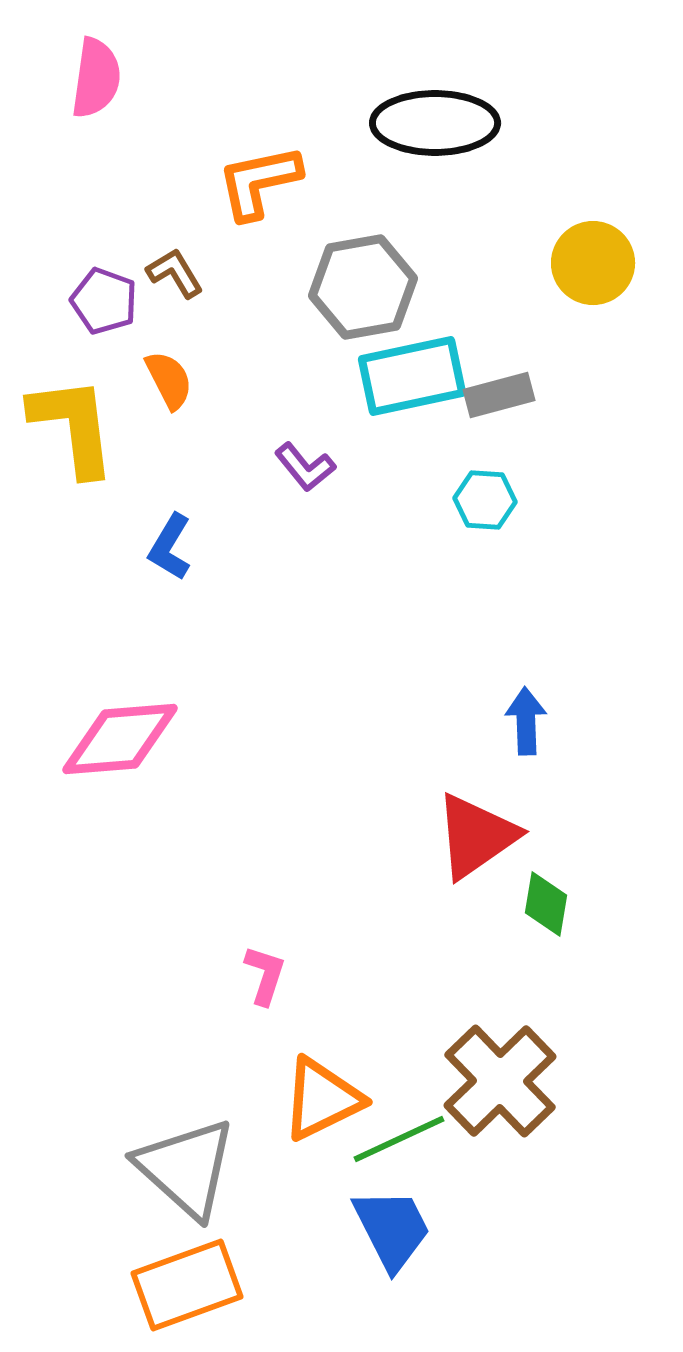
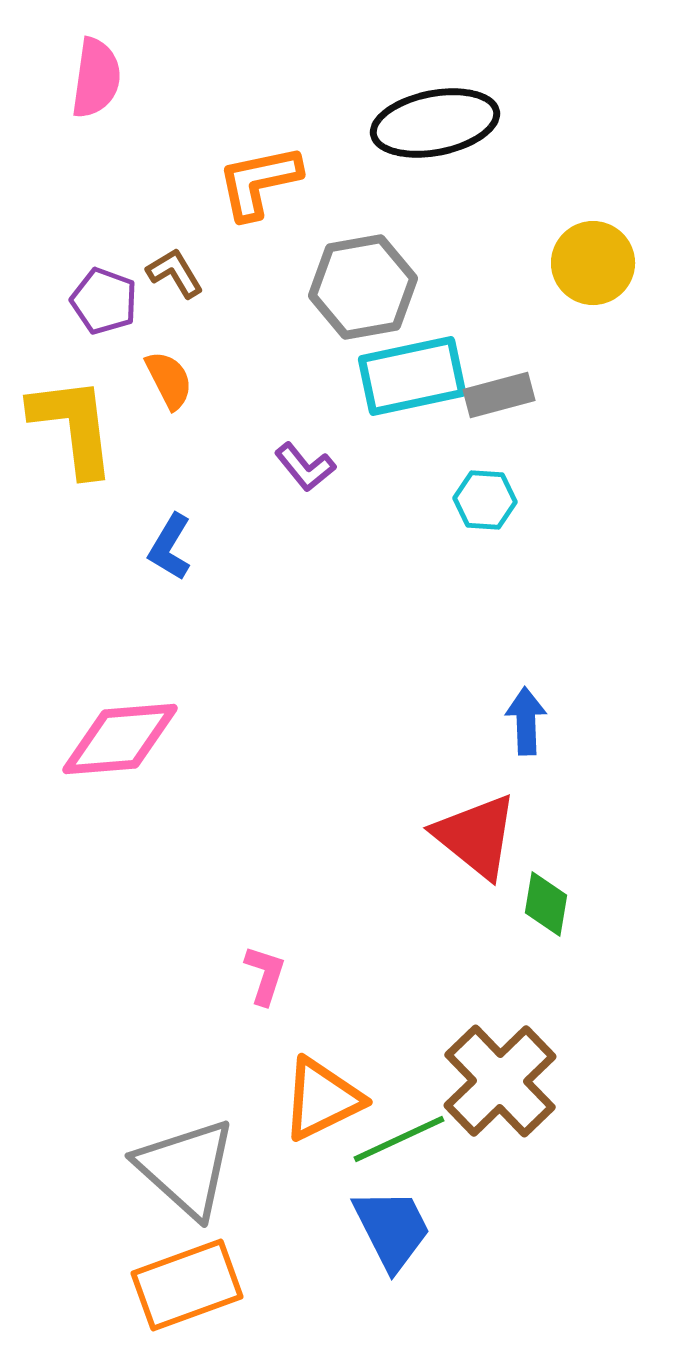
black ellipse: rotated 11 degrees counterclockwise
red triangle: rotated 46 degrees counterclockwise
